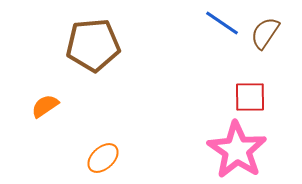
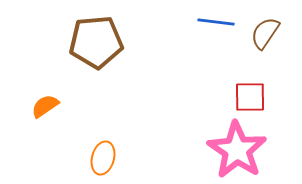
blue line: moved 6 px left, 1 px up; rotated 27 degrees counterclockwise
brown pentagon: moved 3 px right, 3 px up
orange ellipse: rotated 32 degrees counterclockwise
